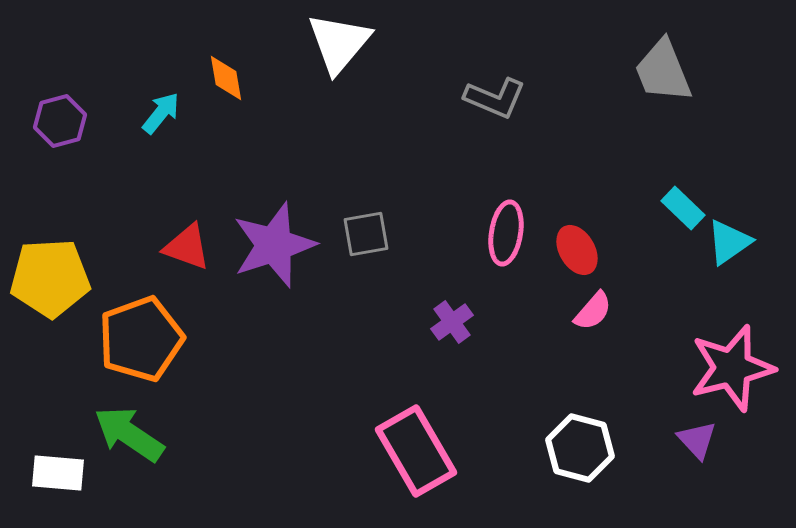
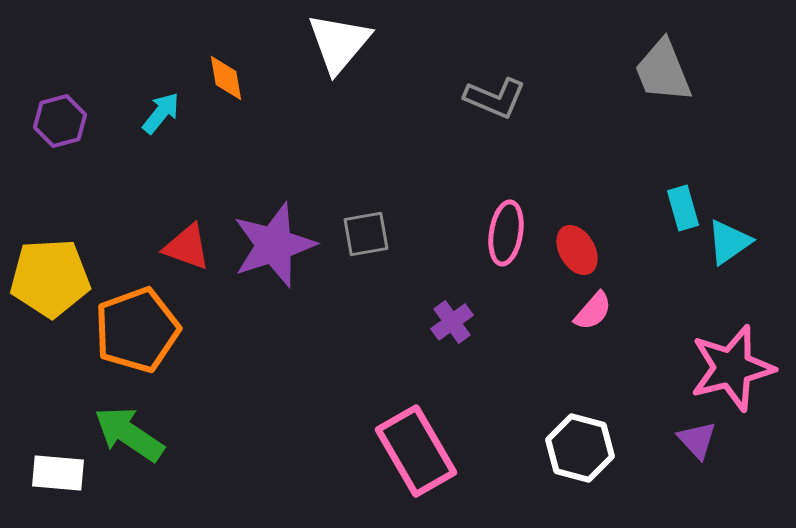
cyan rectangle: rotated 30 degrees clockwise
orange pentagon: moved 4 px left, 9 px up
